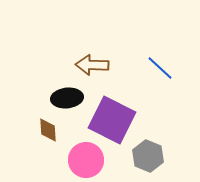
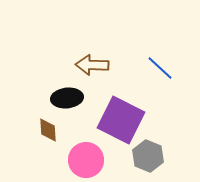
purple square: moved 9 px right
